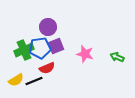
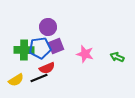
green cross: rotated 24 degrees clockwise
black line: moved 5 px right, 3 px up
